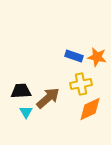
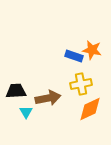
orange star: moved 5 px left, 7 px up
black trapezoid: moved 5 px left
brown arrow: rotated 30 degrees clockwise
